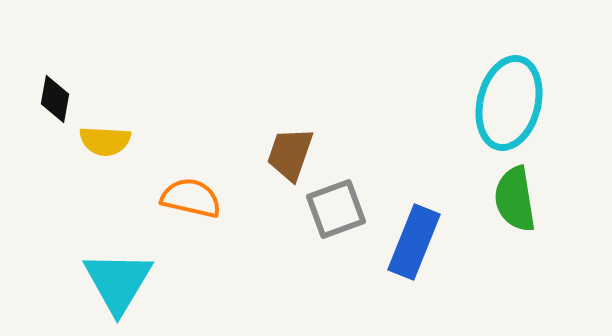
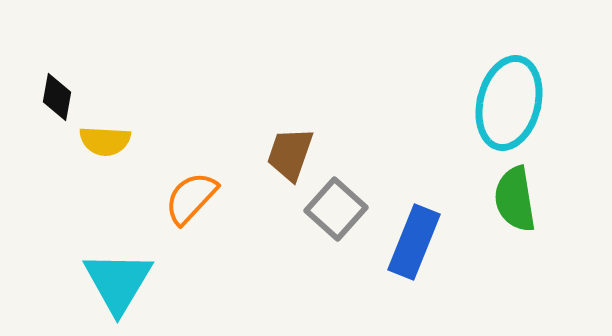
black diamond: moved 2 px right, 2 px up
orange semicircle: rotated 60 degrees counterclockwise
gray square: rotated 28 degrees counterclockwise
